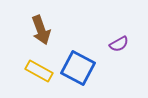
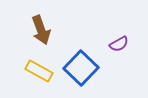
blue square: moved 3 px right; rotated 16 degrees clockwise
